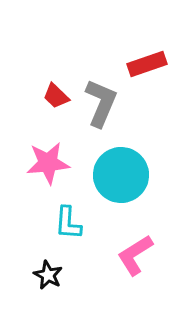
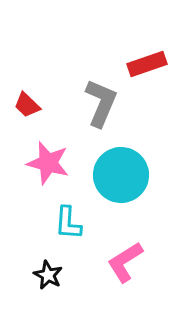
red trapezoid: moved 29 px left, 9 px down
pink star: rotated 21 degrees clockwise
pink L-shape: moved 10 px left, 7 px down
